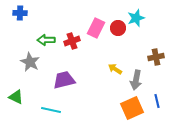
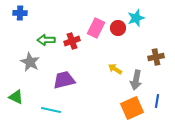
blue line: rotated 24 degrees clockwise
